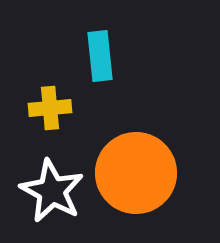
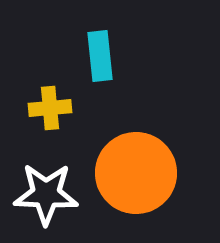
white star: moved 6 px left, 3 px down; rotated 26 degrees counterclockwise
